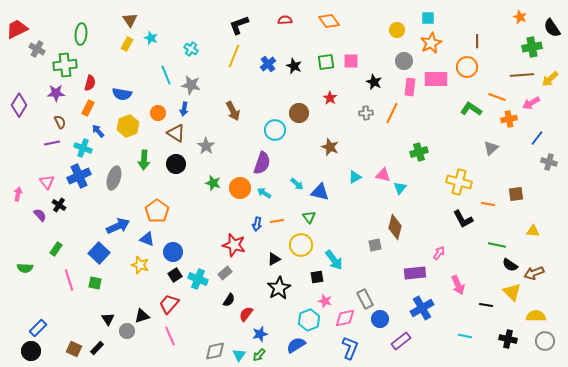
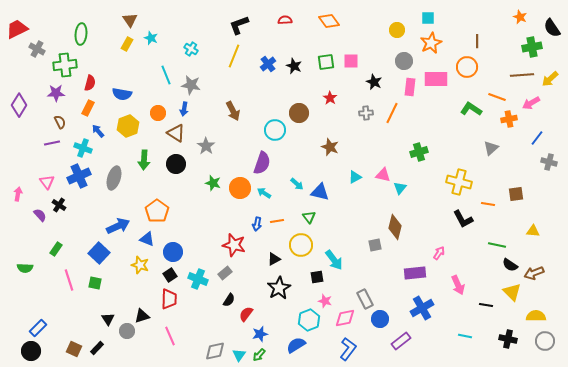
black square at (175, 275): moved 5 px left
red trapezoid at (169, 304): moved 5 px up; rotated 140 degrees clockwise
blue L-shape at (350, 348): moved 2 px left, 1 px down; rotated 15 degrees clockwise
